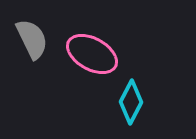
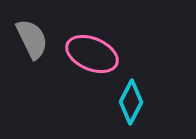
pink ellipse: rotated 6 degrees counterclockwise
